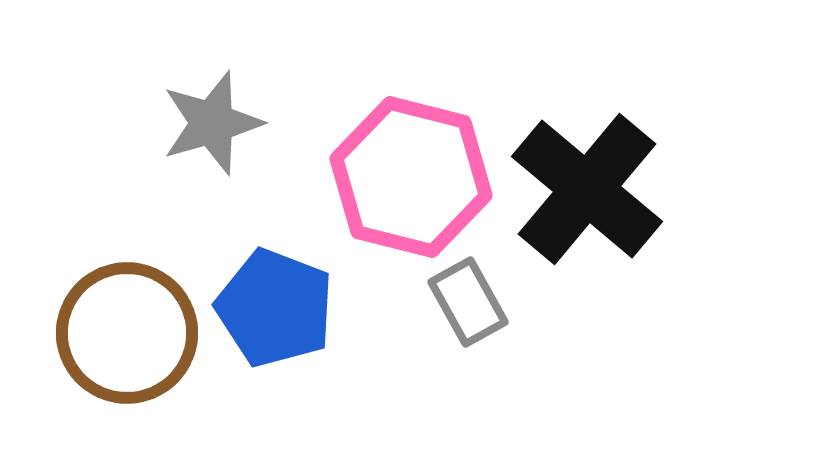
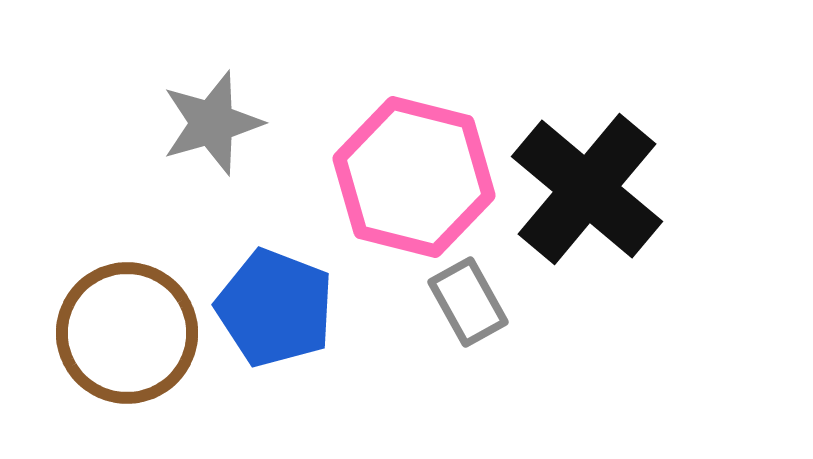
pink hexagon: moved 3 px right
